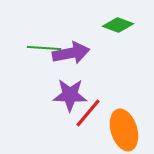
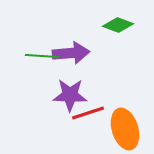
green line: moved 2 px left, 8 px down
purple arrow: rotated 6 degrees clockwise
red line: rotated 32 degrees clockwise
orange ellipse: moved 1 px right, 1 px up
